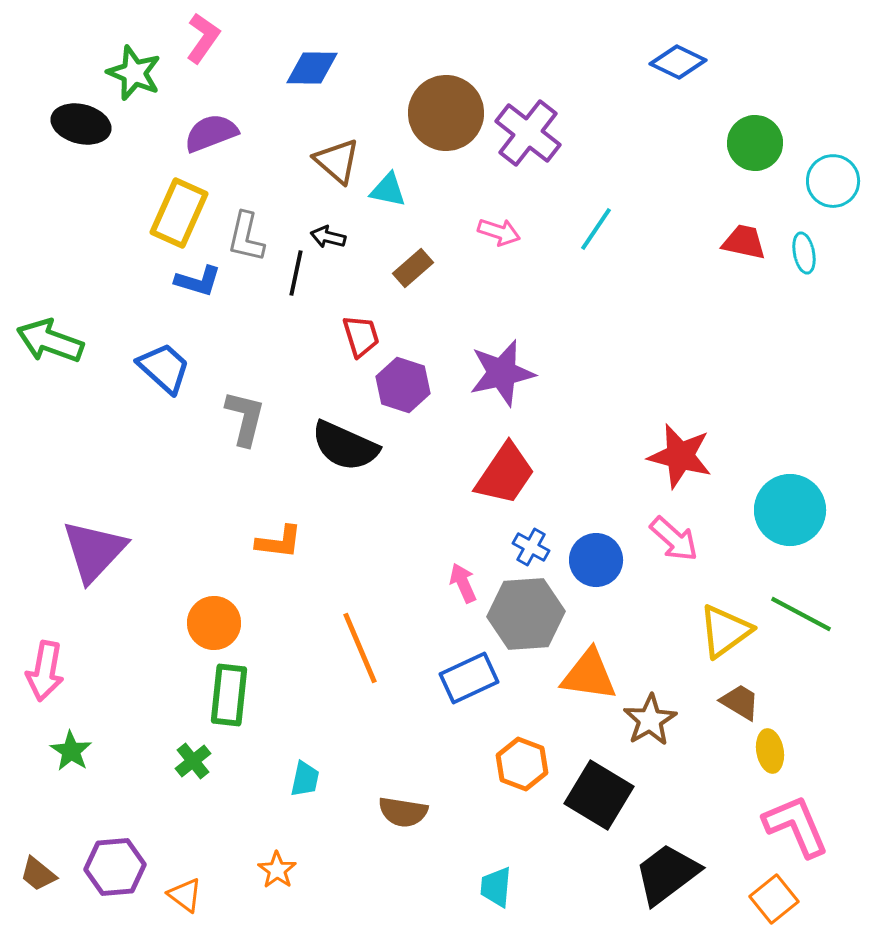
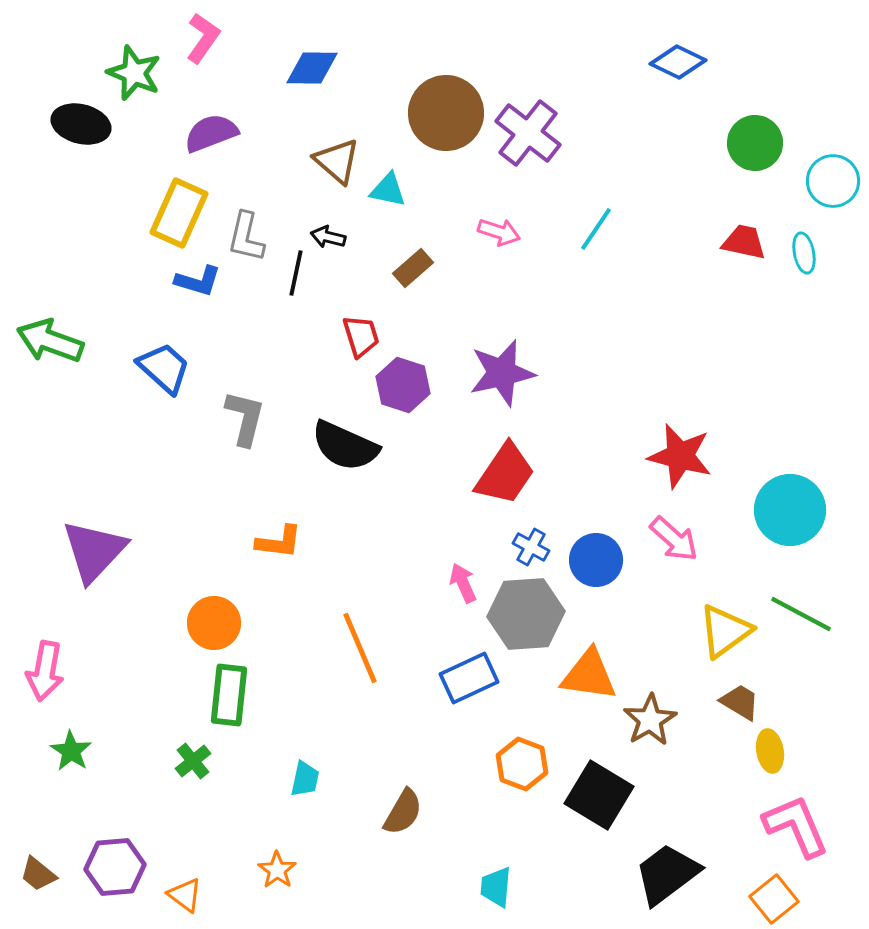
brown semicircle at (403, 812): rotated 69 degrees counterclockwise
